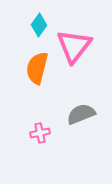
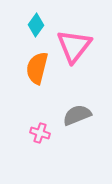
cyan diamond: moved 3 px left
gray semicircle: moved 4 px left, 1 px down
pink cross: rotated 30 degrees clockwise
